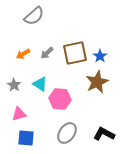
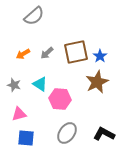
brown square: moved 1 px right, 1 px up
gray star: rotated 16 degrees counterclockwise
